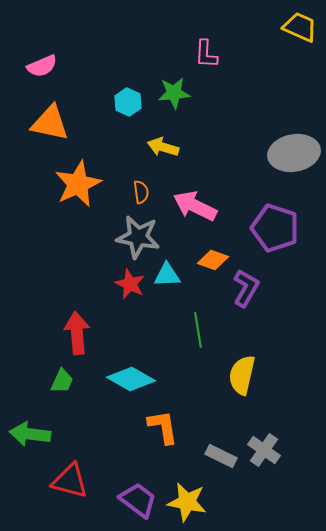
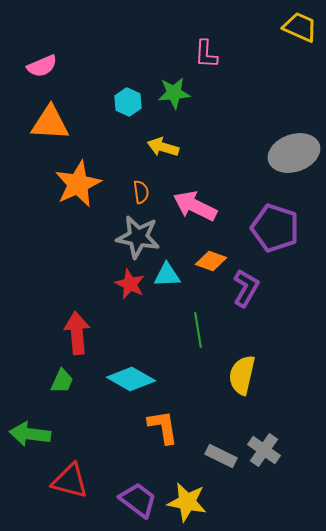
orange triangle: rotated 9 degrees counterclockwise
gray ellipse: rotated 9 degrees counterclockwise
orange diamond: moved 2 px left, 1 px down
